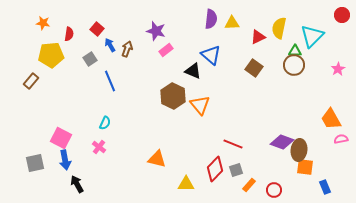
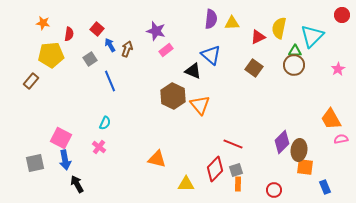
purple diamond at (282, 142): rotated 65 degrees counterclockwise
orange rectangle at (249, 185): moved 11 px left, 1 px up; rotated 40 degrees counterclockwise
